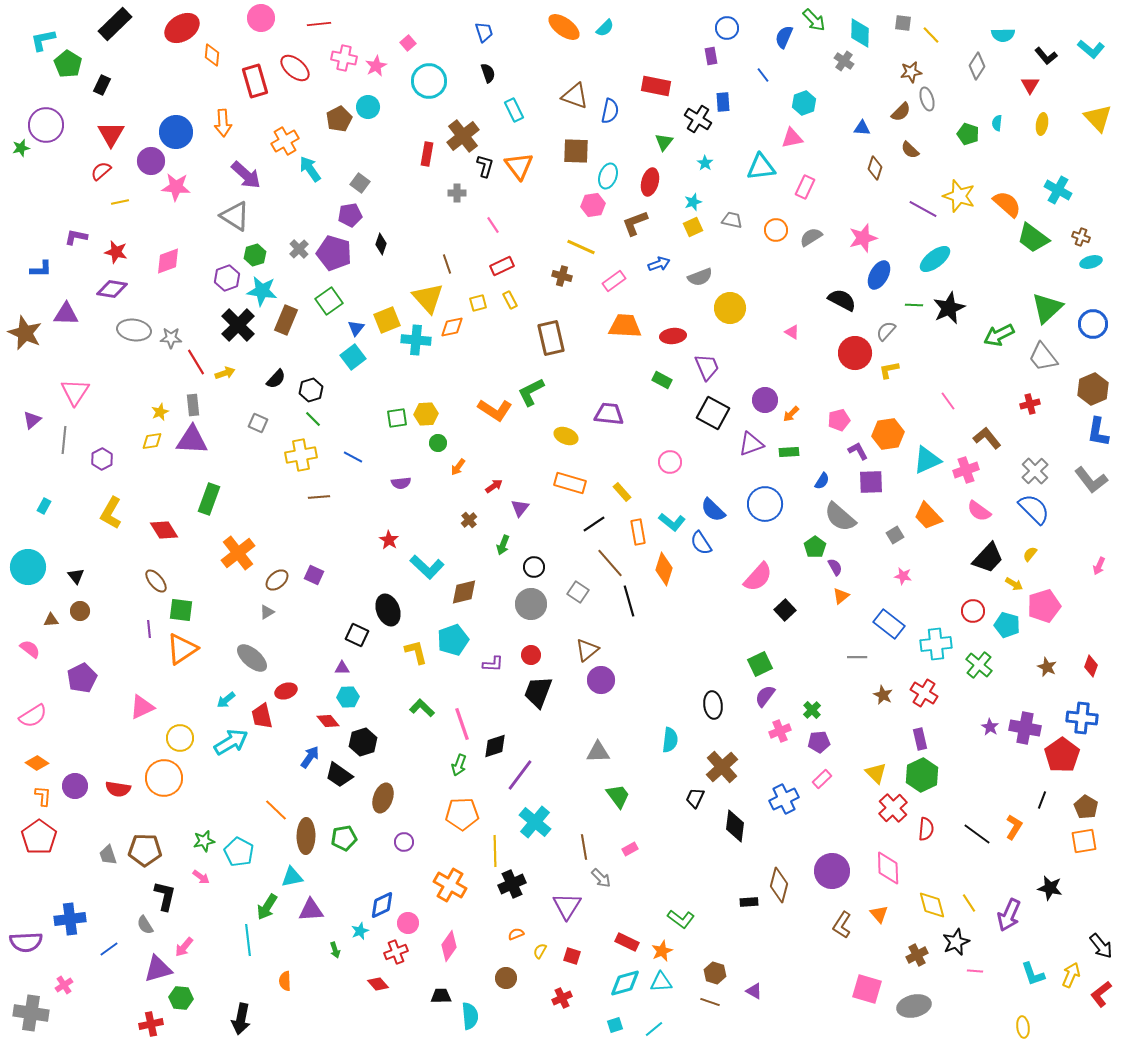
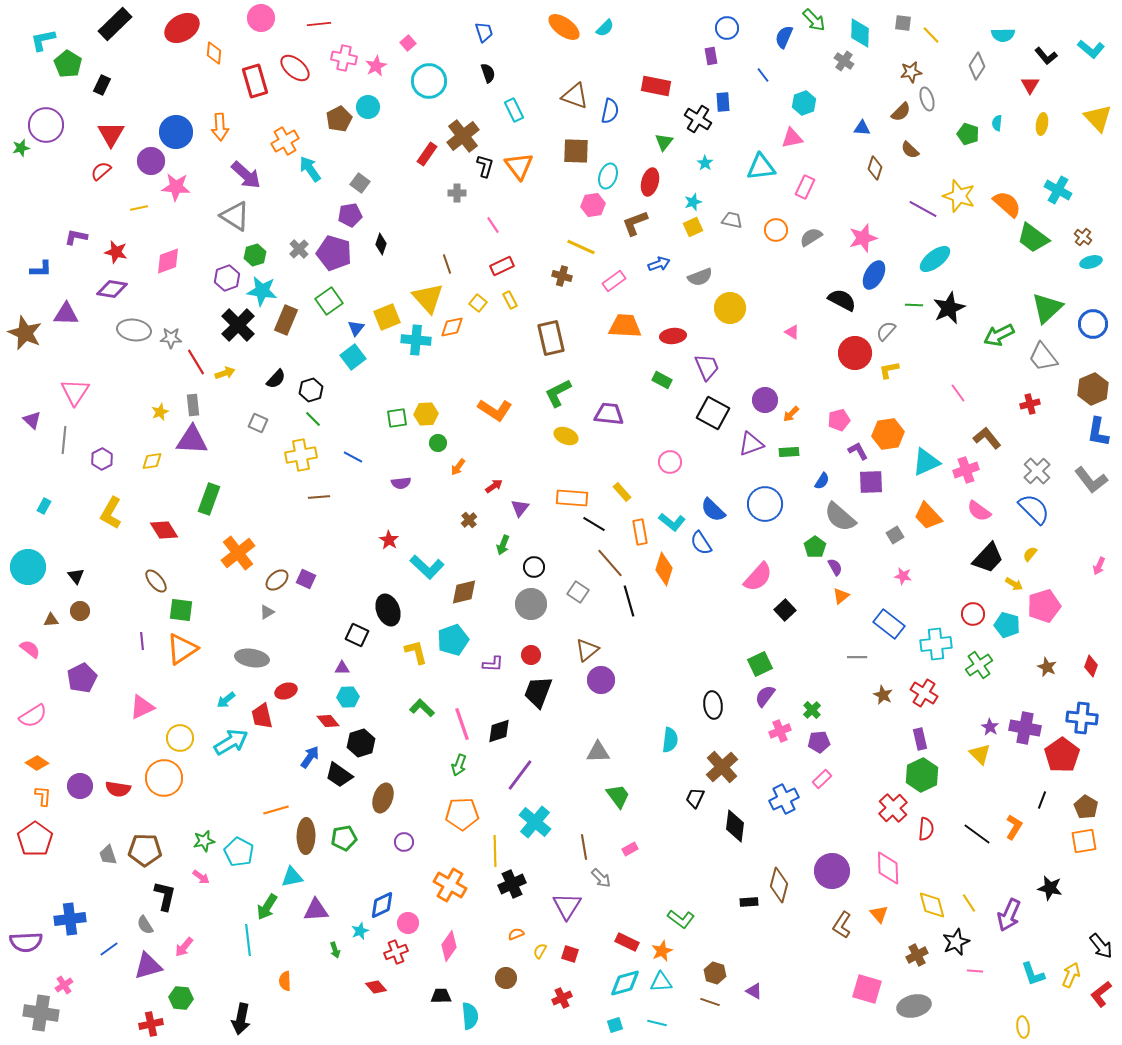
orange diamond at (212, 55): moved 2 px right, 2 px up
orange arrow at (223, 123): moved 3 px left, 4 px down
red rectangle at (427, 154): rotated 25 degrees clockwise
yellow line at (120, 202): moved 19 px right, 6 px down
brown cross at (1081, 237): moved 2 px right; rotated 18 degrees clockwise
blue ellipse at (879, 275): moved 5 px left
yellow square at (478, 303): rotated 36 degrees counterclockwise
yellow square at (387, 320): moved 3 px up
green L-shape at (531, 392): moved 27 px right, 1 px down
pink line at (948, 401): moved 10 px right, 8 px up
purple triangle at (32, 420): rotated 36 degrees counterclockwise
yellow diamond at (152, 441): moved 20 px down
cyan triangle at (927, 460): moved 1 px left, 2 px down
gray cross at (1035, 471): moved 2 px right
orange rectangle at (570, 483): moved 2 px right, 15 px down; rotated 12 degrees counterclockwise
black line at (594, 524): rotated 65 degrees clockwise
orange rectangle at (638, 532): moved 2 px right
purple square at (314, 575): moved 8 px left, 4 px down
red circle at (973, 611): moved 3 px down
purple line at (149, 629): moved 7 px left, 12 px down
gray ellipse at (252, 658): rotated 32 degrees counterclockwise
green cross at (979, 665): rotated 16 degrees clockwise
black hexagon at (363, 742): moved 2 px left, 1 px down
black diamond at (495, 746): moved 4 px right, 15 px up
yellow triangle at (876, 773): moved 104 px right, 19 px up
purple circle at (75, 786): moved 5 px right
orange line at (276, 810): rotated 60 degrees counterclockwise
red pentagon at (39, 837): moved 4 px left, 2 px down
purple triangle at (311, 910): moved 5 px right
red square at (572, 956): moved 2 px left, 2 px up
purple triangle at (158, 969): moved 10 px left, 3 px up
red diamond at (378, 984): moved 2 px left, 3 px down
gray cross at (31, 1013): moved 10 px right
cyan line at (654, 1029): moved 3 px right, 6 px up; rotated 54 degrees clockwise
